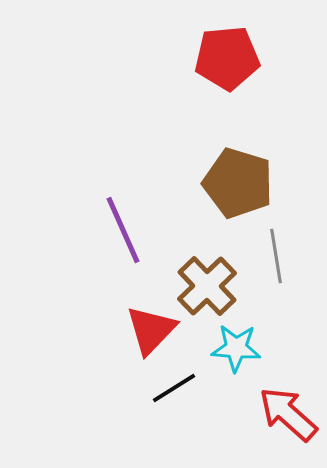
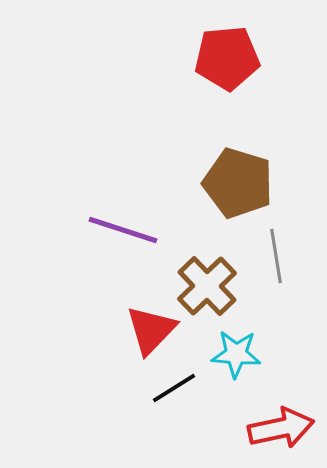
purple line: rotated 48 degrees counterclockwise
cyan star: moved 6 px down
red arrow: moved 7 px left, 14 px down; rotated 126 degrees clockwise
